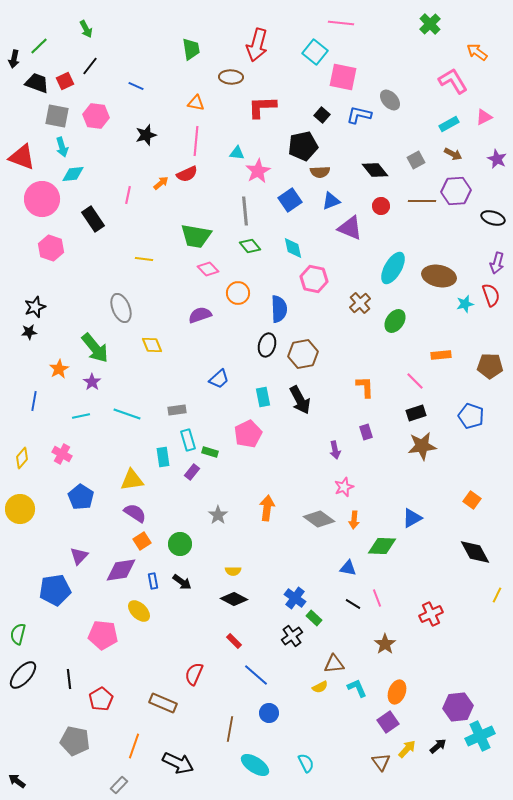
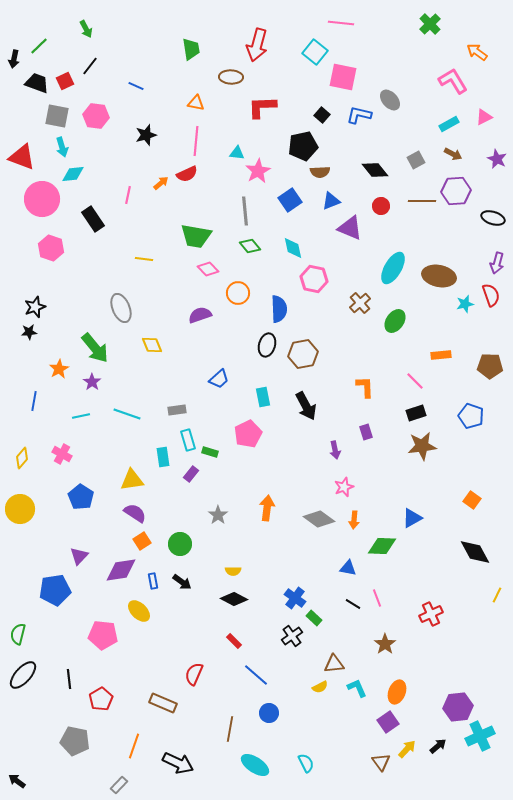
black arrow at (300, 400): moved 6 px right, 6 px down
purple rectangle at (192, 472): moved 1 px left, 2 px down
